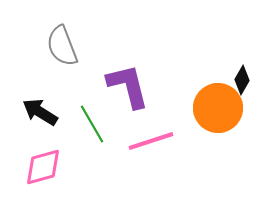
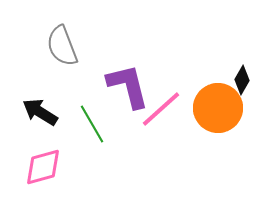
pink line: moved 10 px right, 32 px up; rotated 24 degrees counterclockwise
